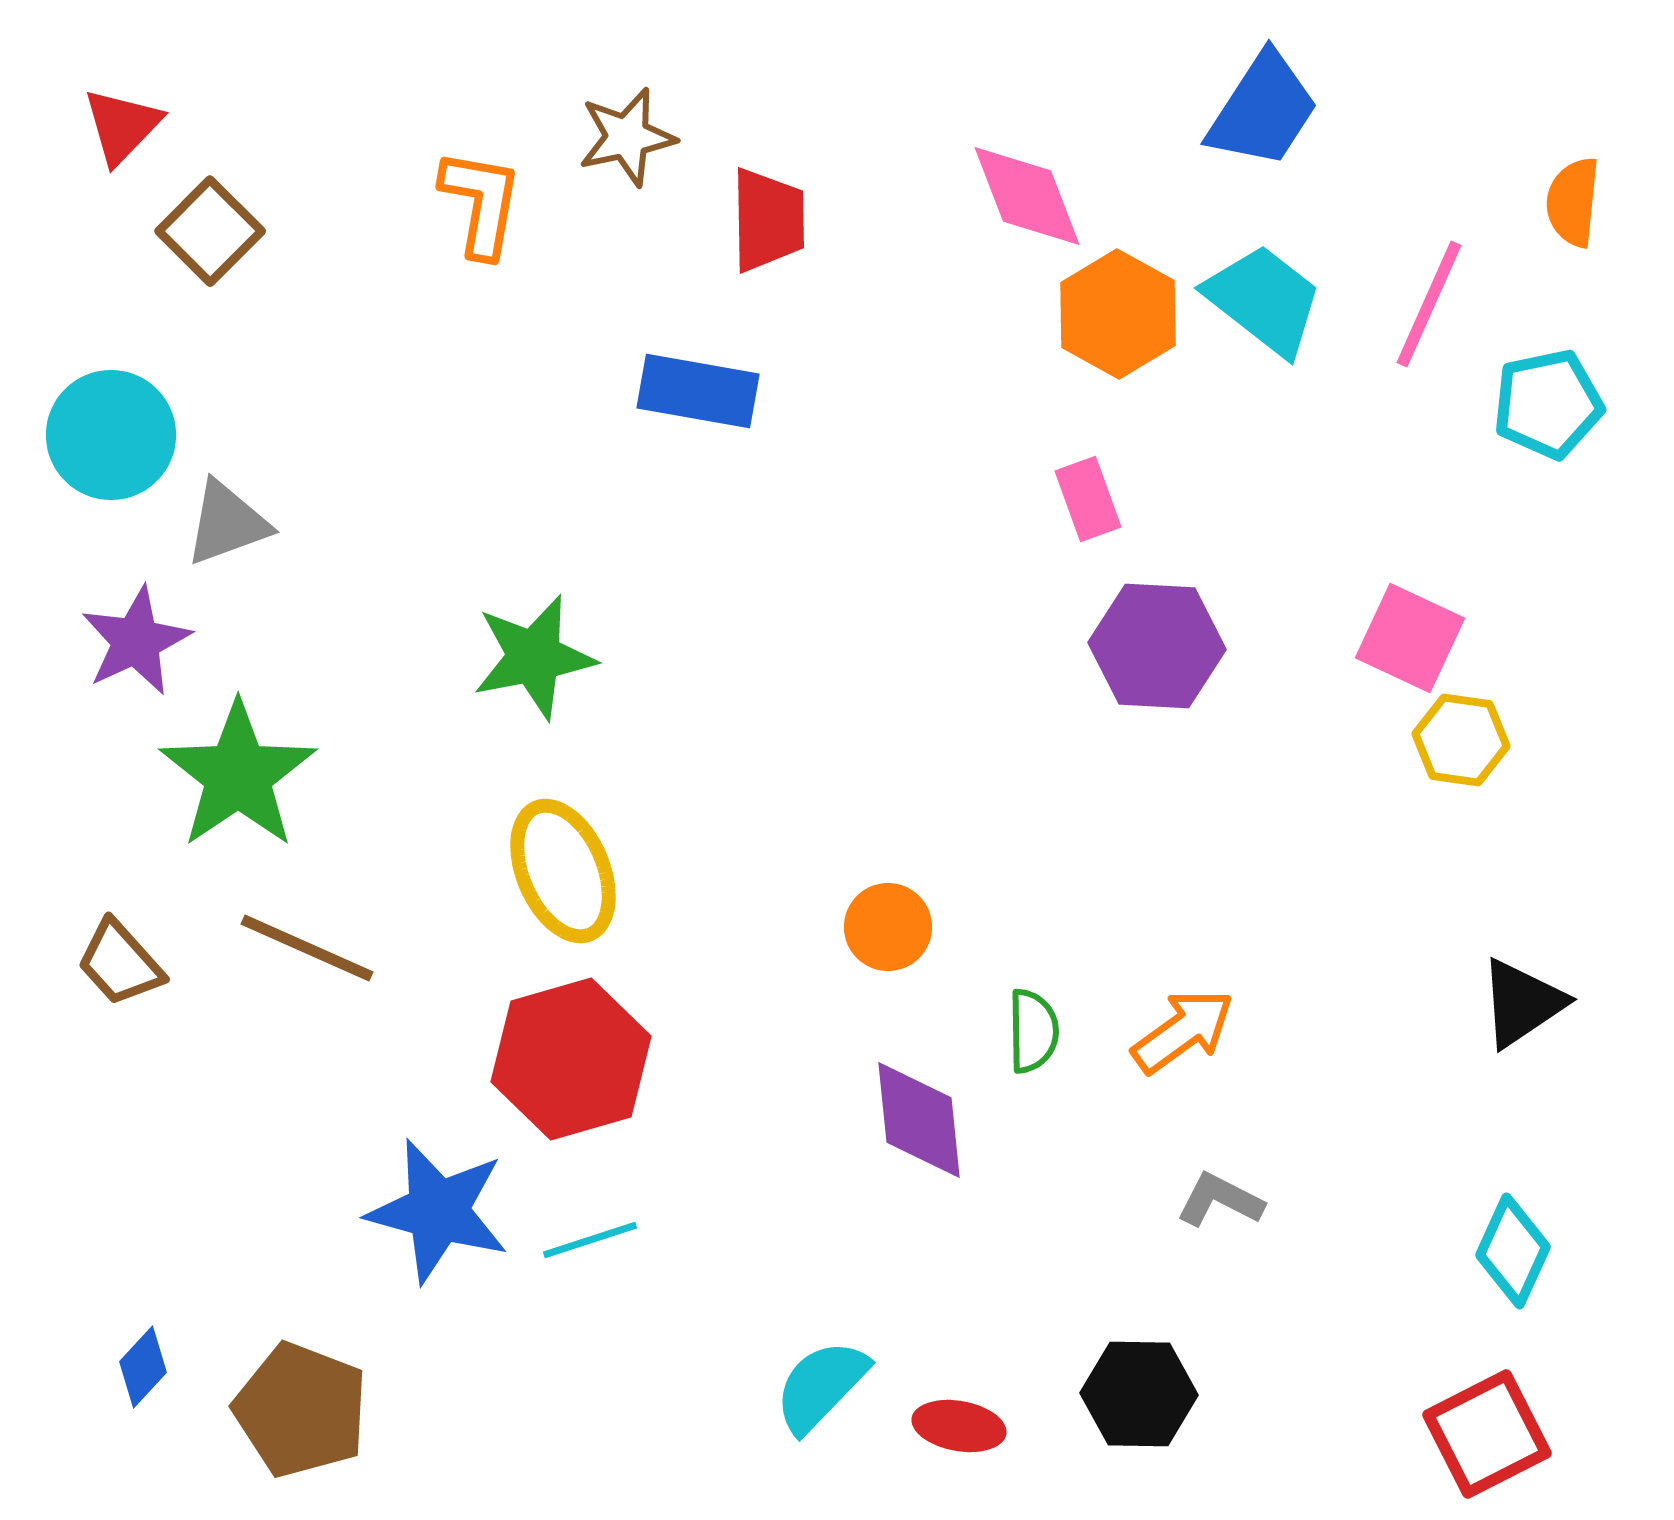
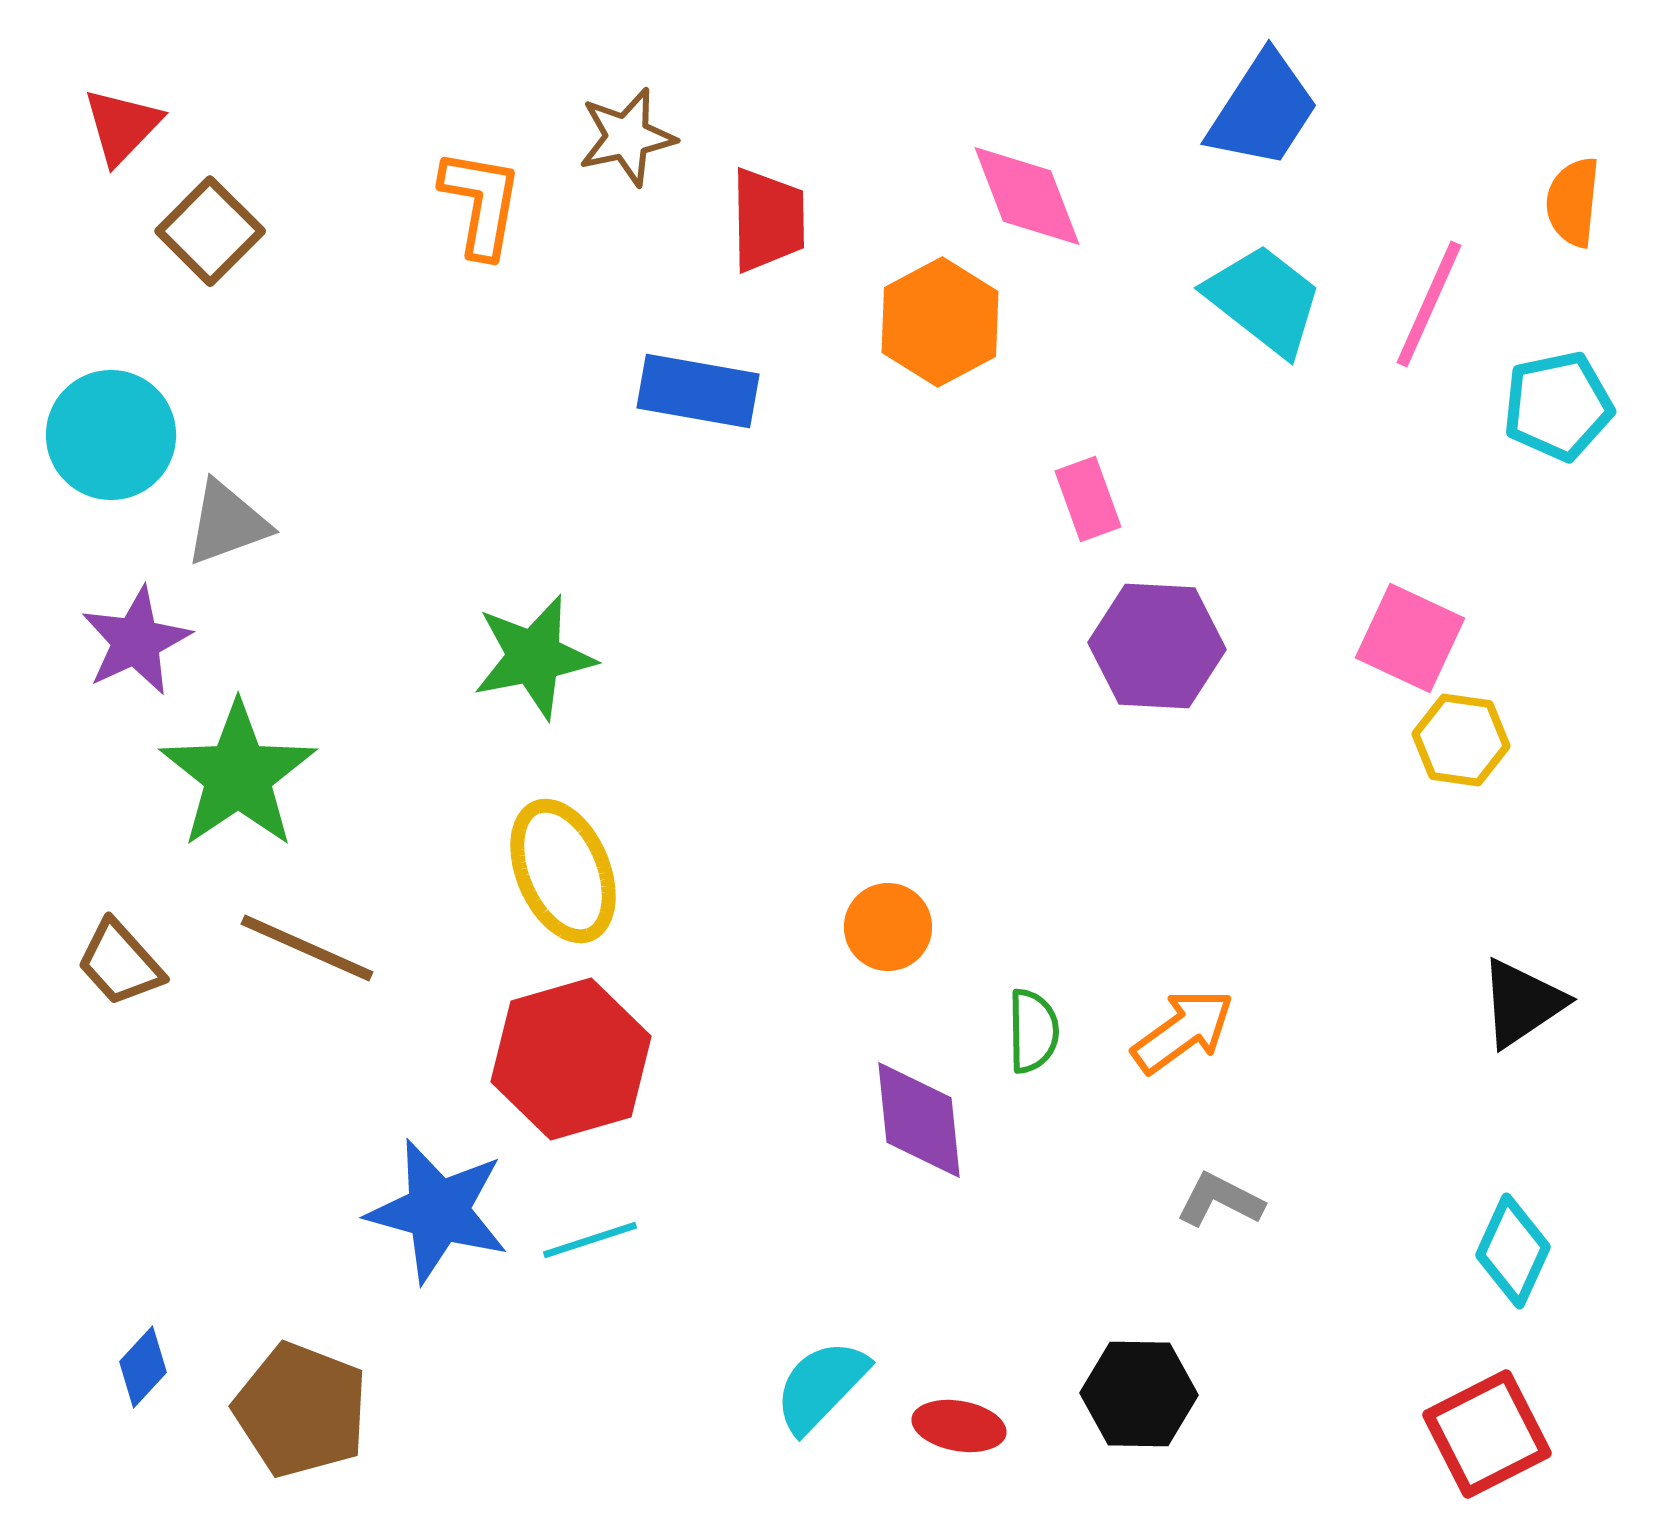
orange hexagon at (1118, 314): moved 178 px left, 8 px down; rotated 3 degrees clockwise
cyan pentagon at (1548, 404): moved 10 px right, 2 px down
